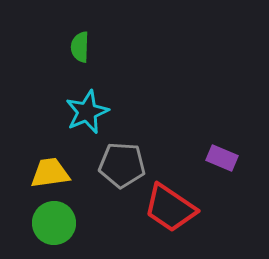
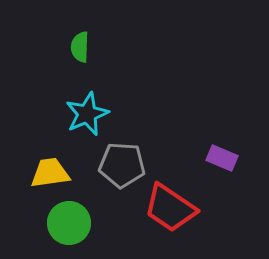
cyan star: moved 2 px down
green circle: moved 15 px right
